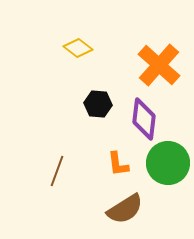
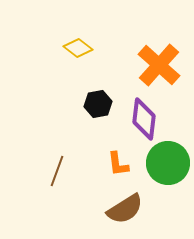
black hexagon: rotated 16 degrees counterclockwise
